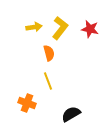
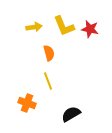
yellow L-shape: moved 4 px right, 2 px up; rotated 120 degrees clockwise
